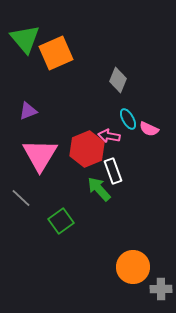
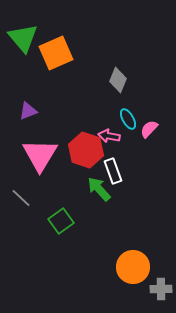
green triangle: moved 2 px left, 1 px up
pink semicircle: rotated 108 degrees clockwise
red hexagon: moved 1 px left, 1 px down; rotated 20 degrees counterclockwise
